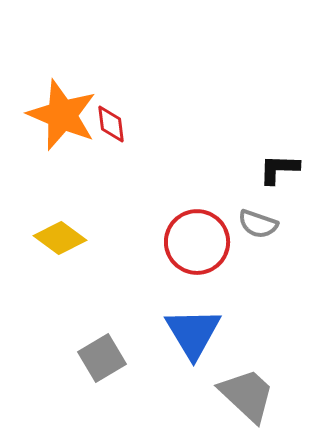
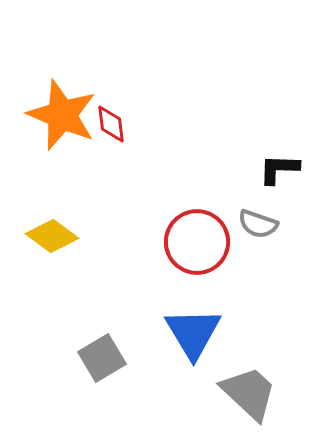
yellow diamond: moved 8 px left, 2 px up
gray trapezoid: moved 2 px right, 2 px up
